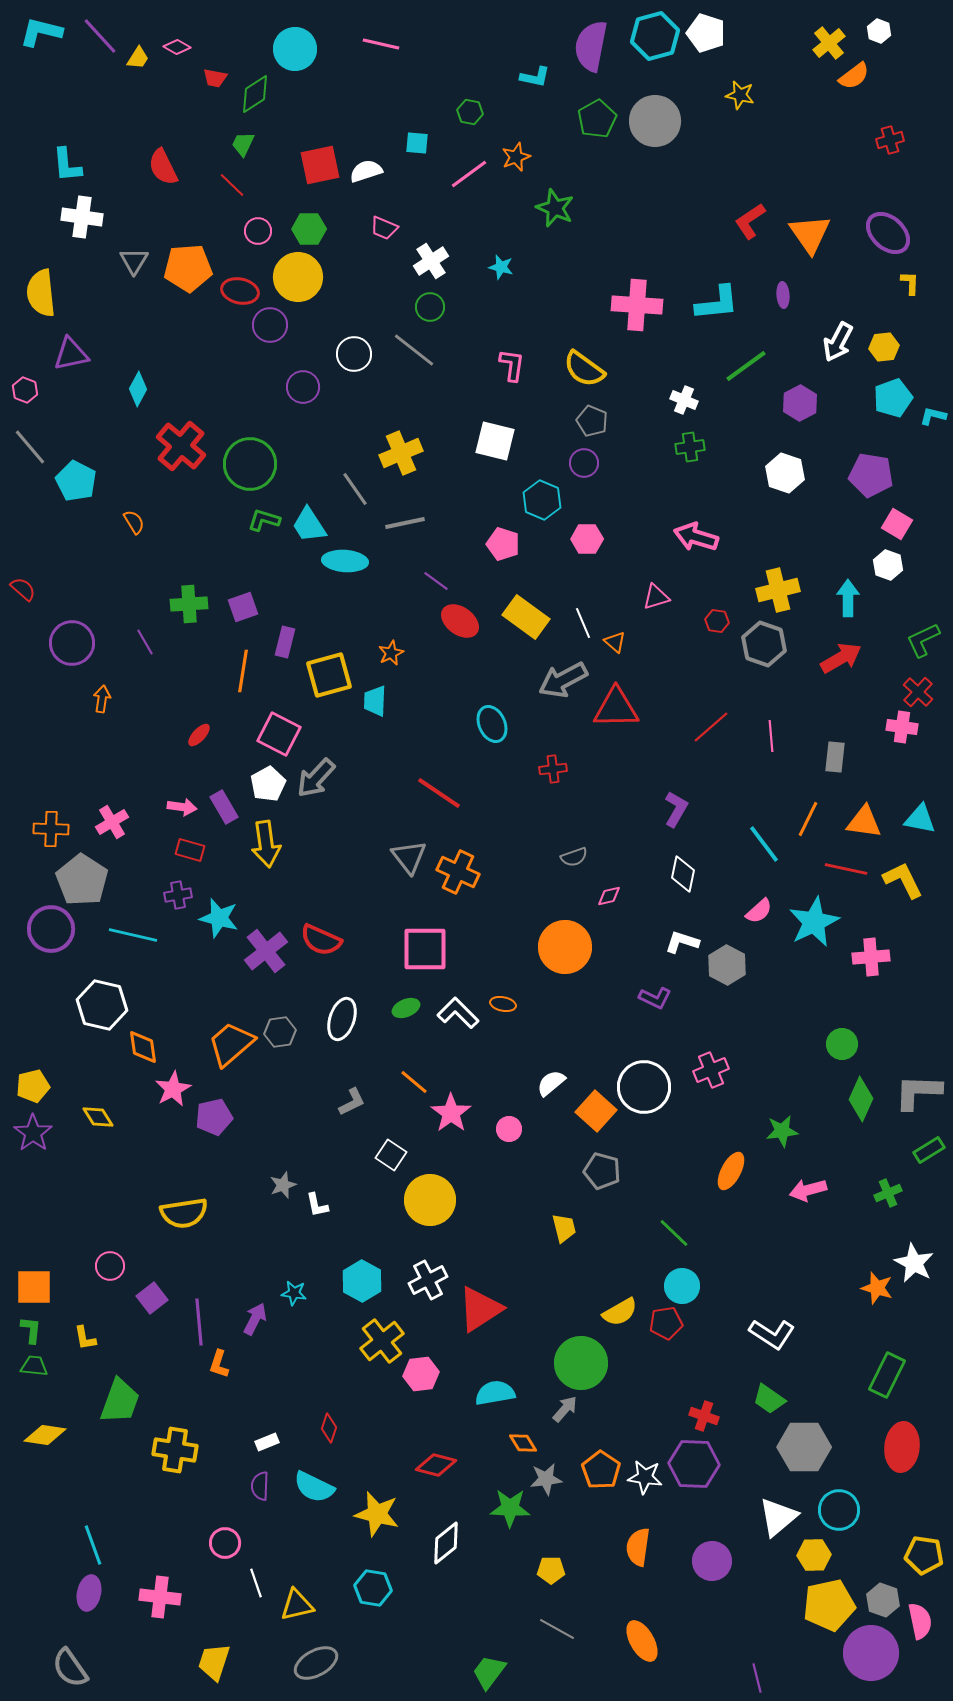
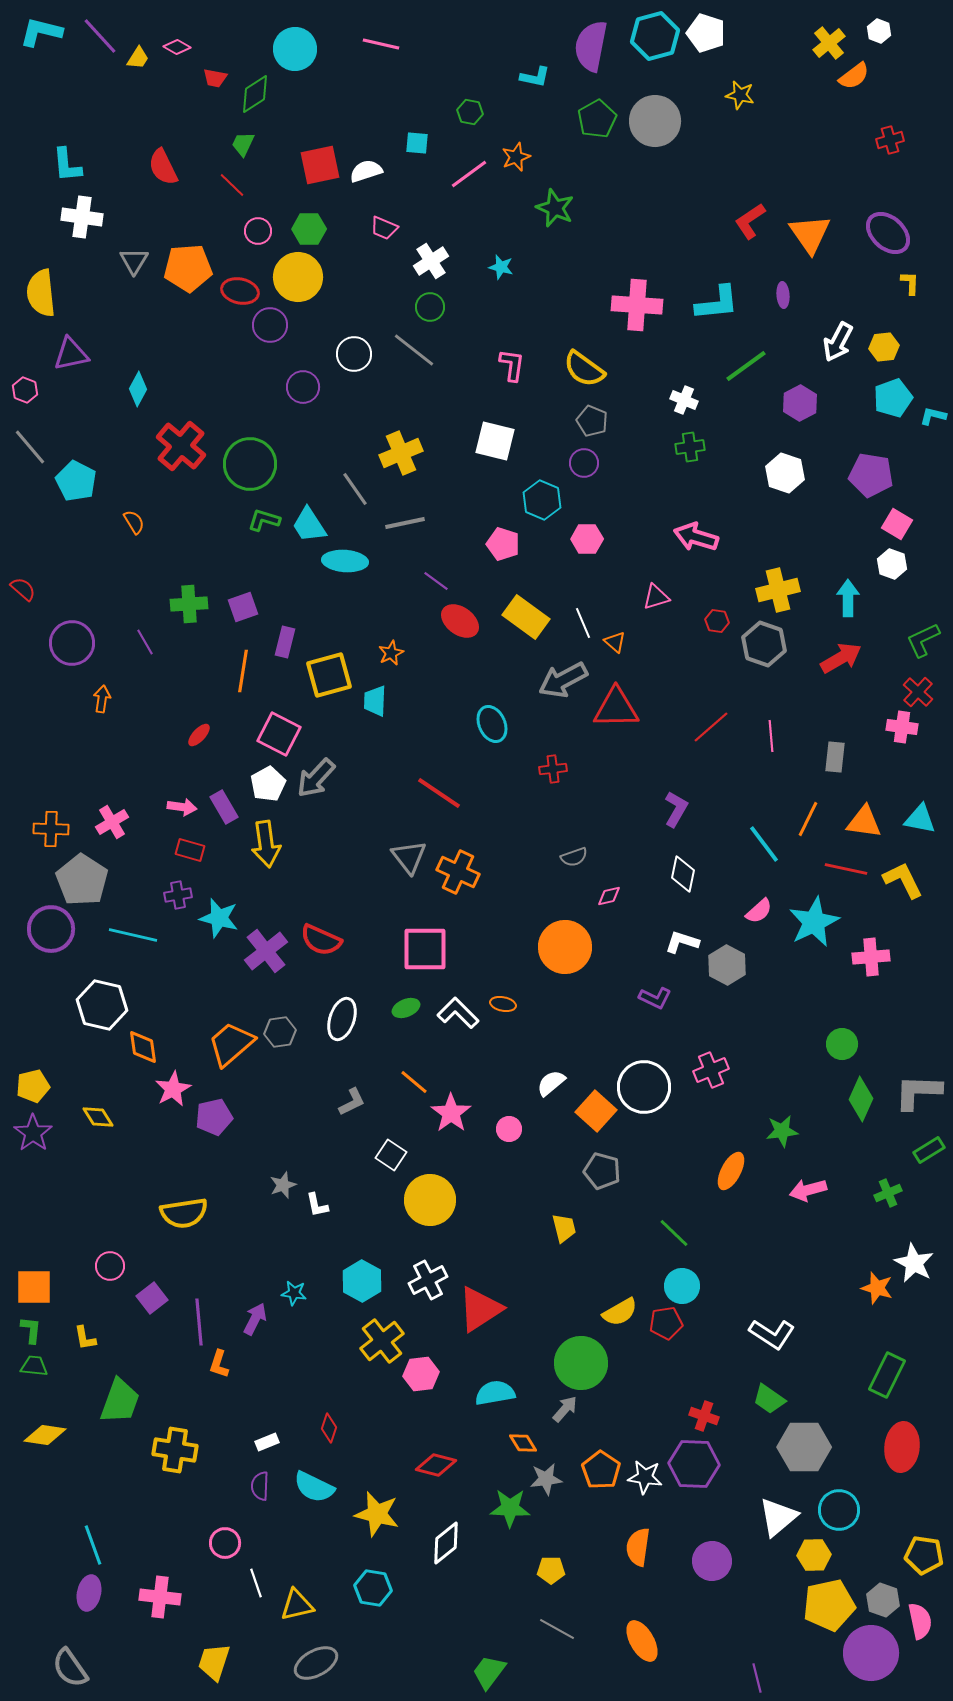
white hexagon at (888, 565): moved 4 px right, 1 px up
